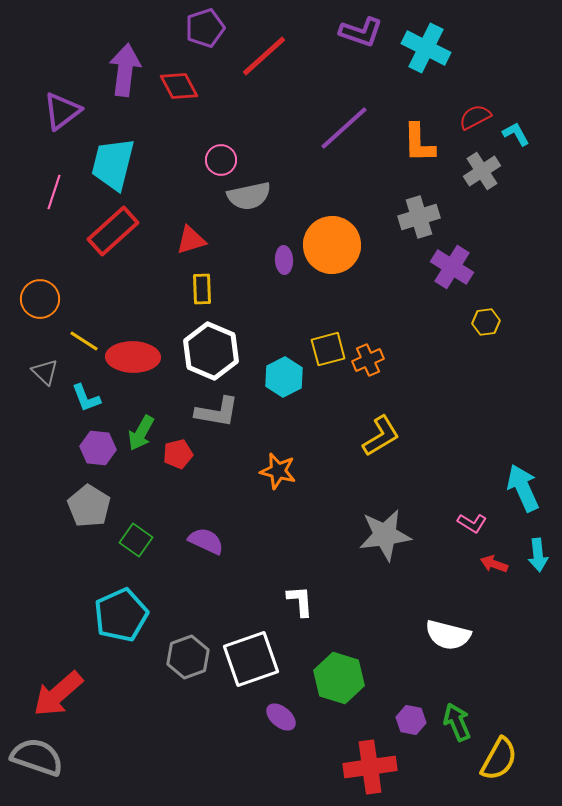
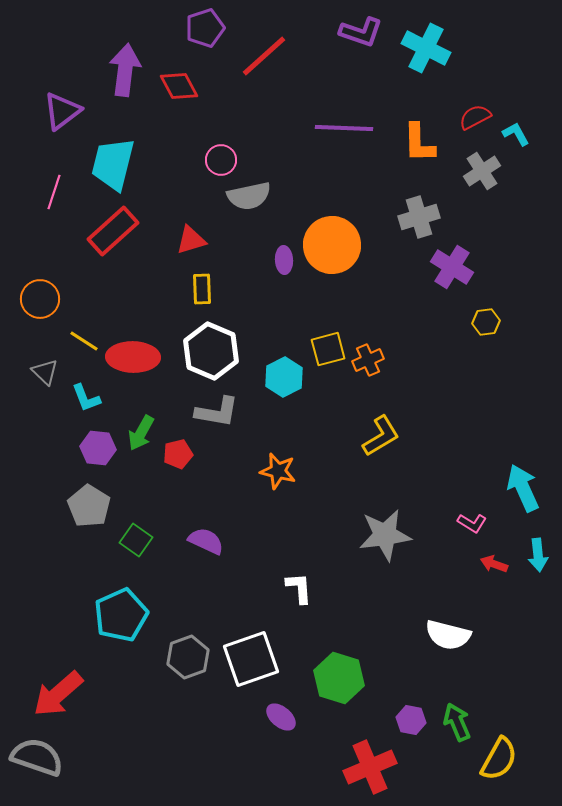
purple line at (344, 128): rotated 44 degrees clockwise
white L-shape at (300, 601): moved 1 px left, 13 px up
red cross at (370, 767): rotated 15 degrees counterclockwise
